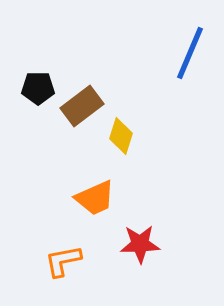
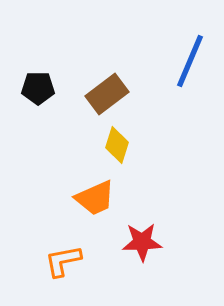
blue line: moved 8 px down
brown rectangle: moved 25 px right, 12 px up
yellow diamond: moved 4 px left, 9 px down
red star: moved 2 px right, 2 px up
